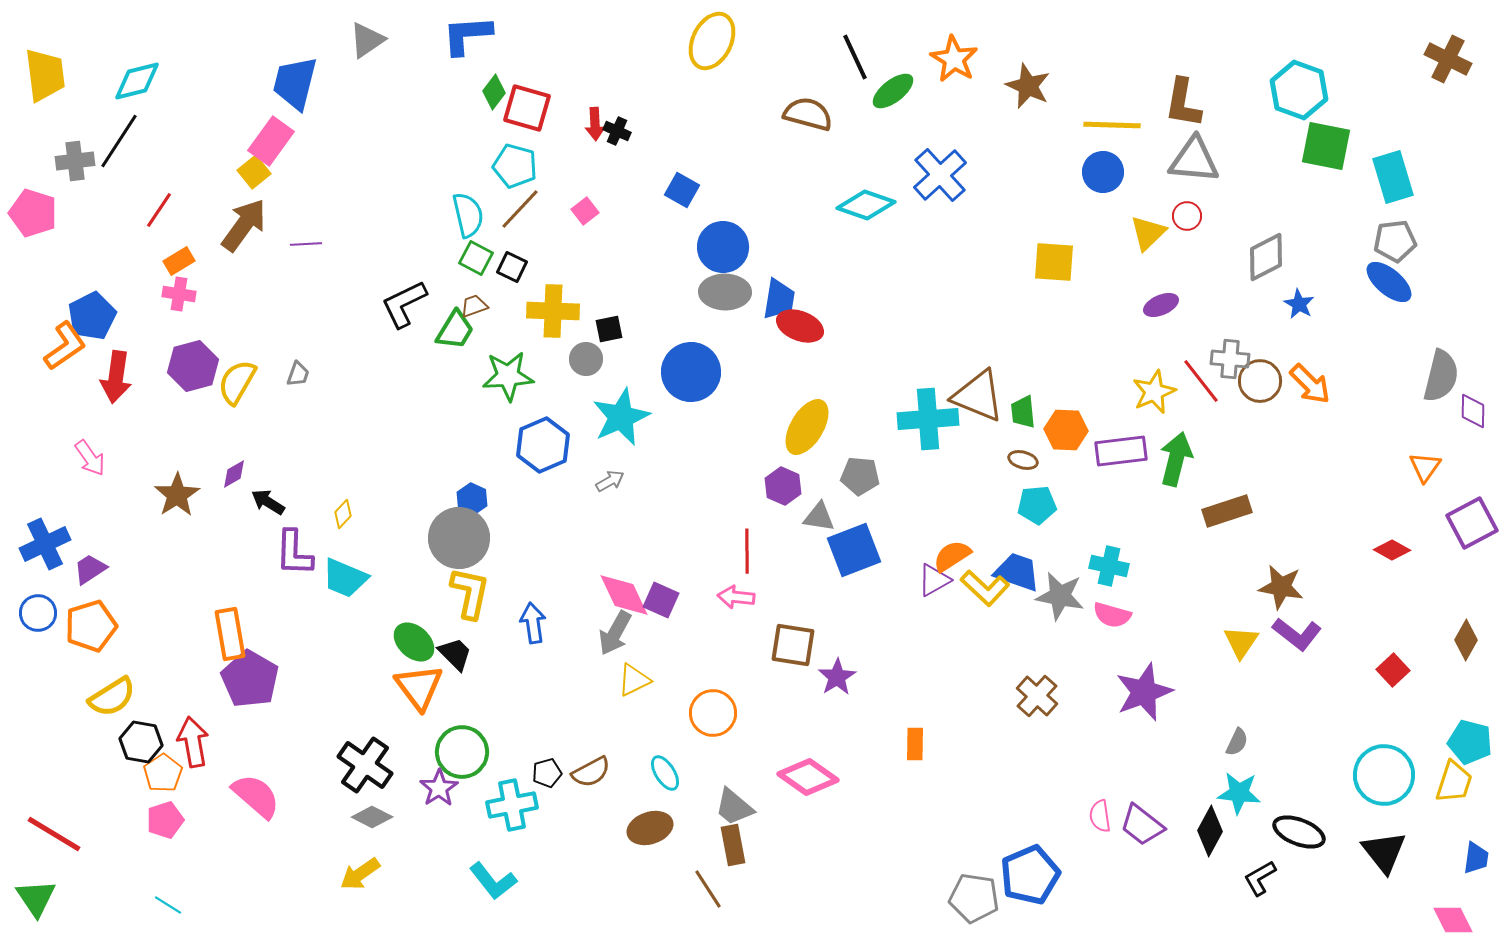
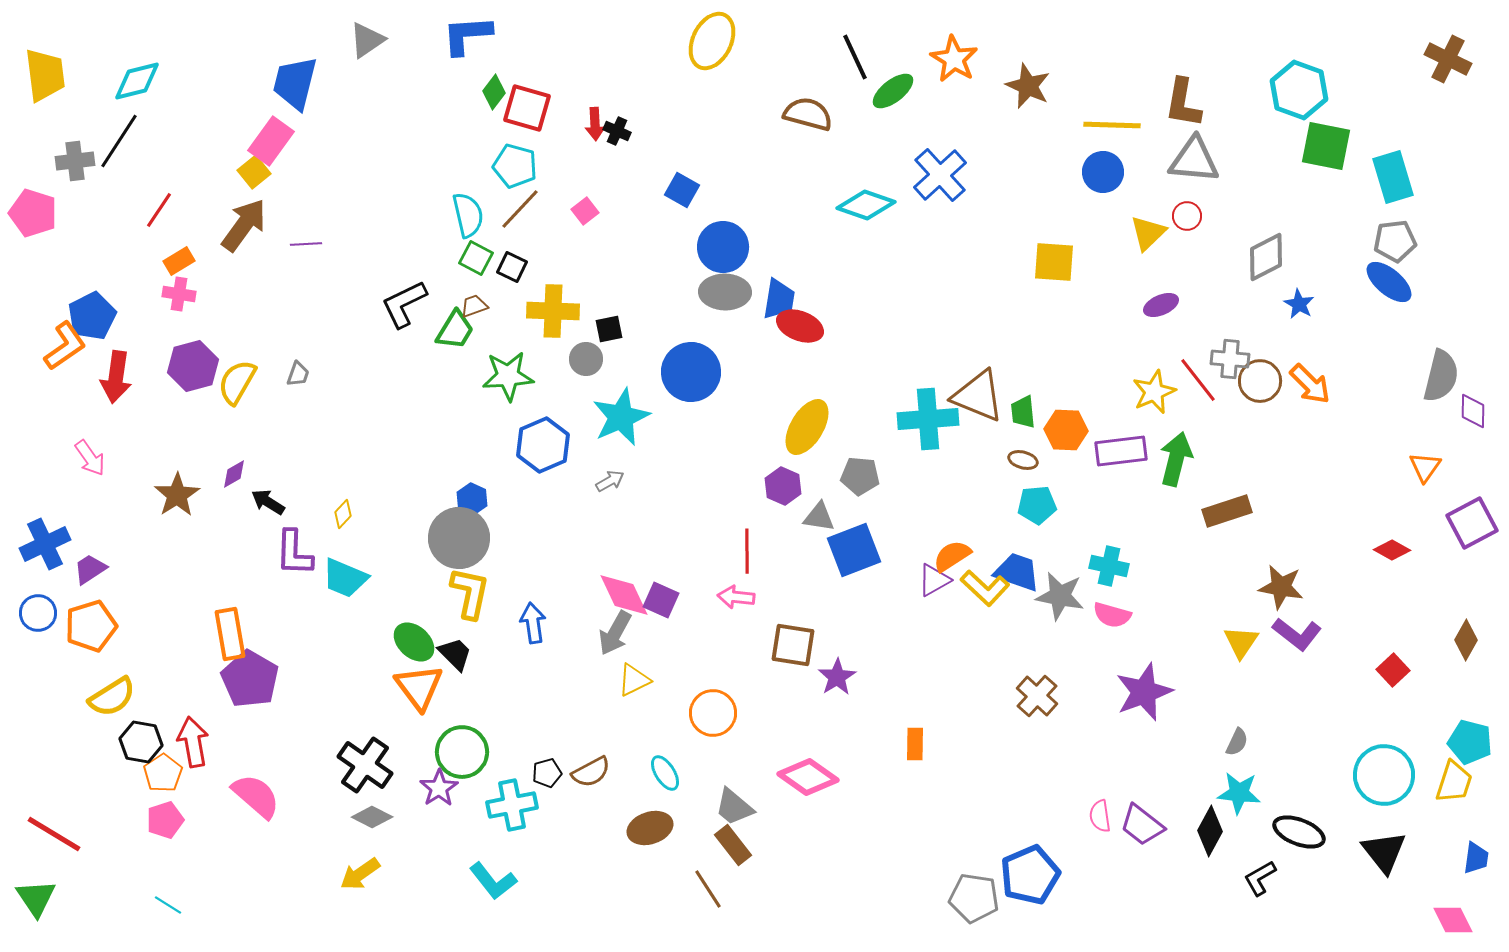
red line at (1201, 381): moved 3 px left, 1 px up
brown rectangle at (733, 845): rotated 27 degrees counterclockwise
